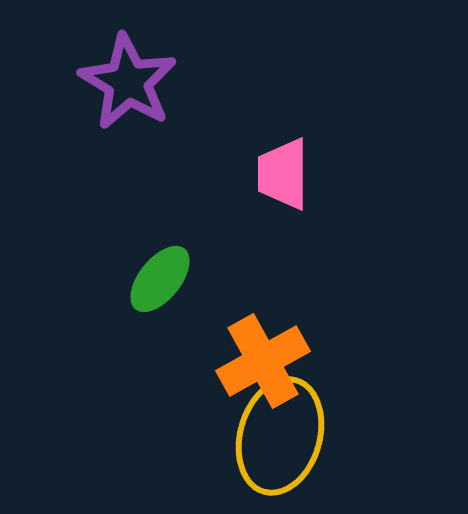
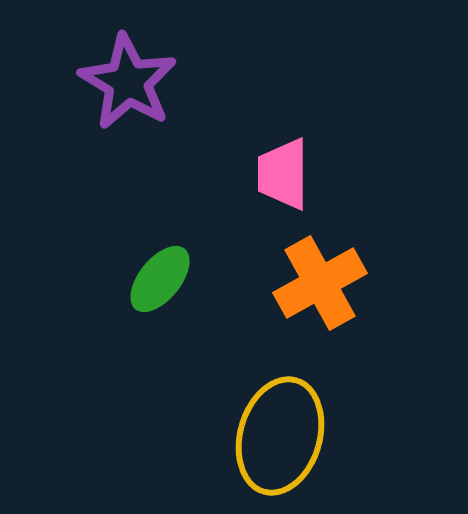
orange cross: moved 57 px right, 78 px up
